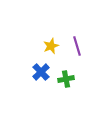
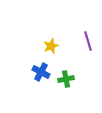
purple line: moved 11 px right, 5 px up
blue cross: rotated 18 degrees counterclockwise
